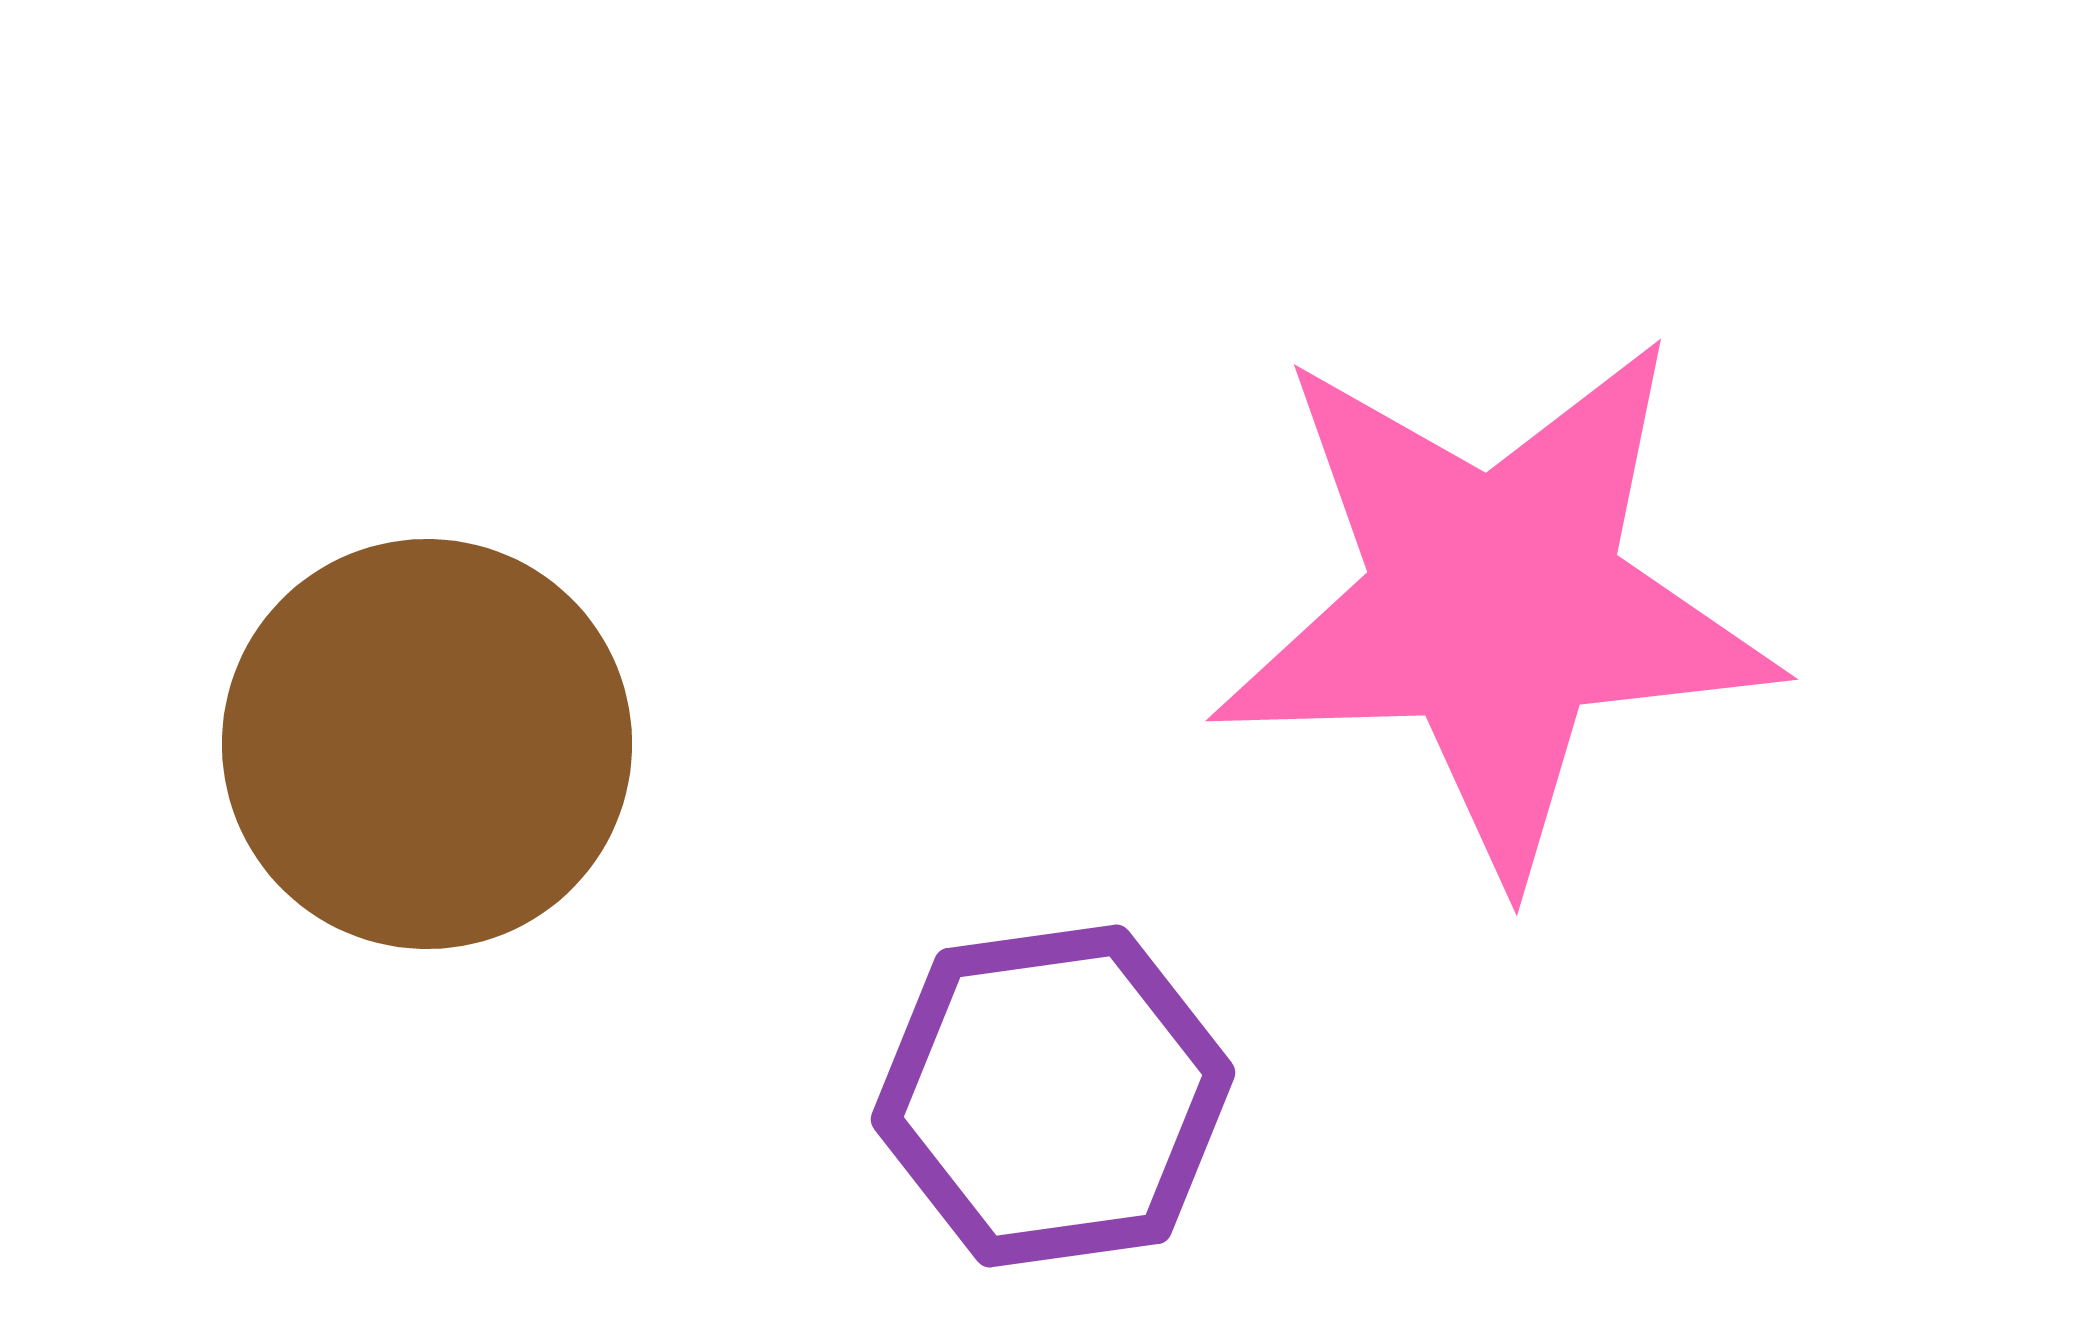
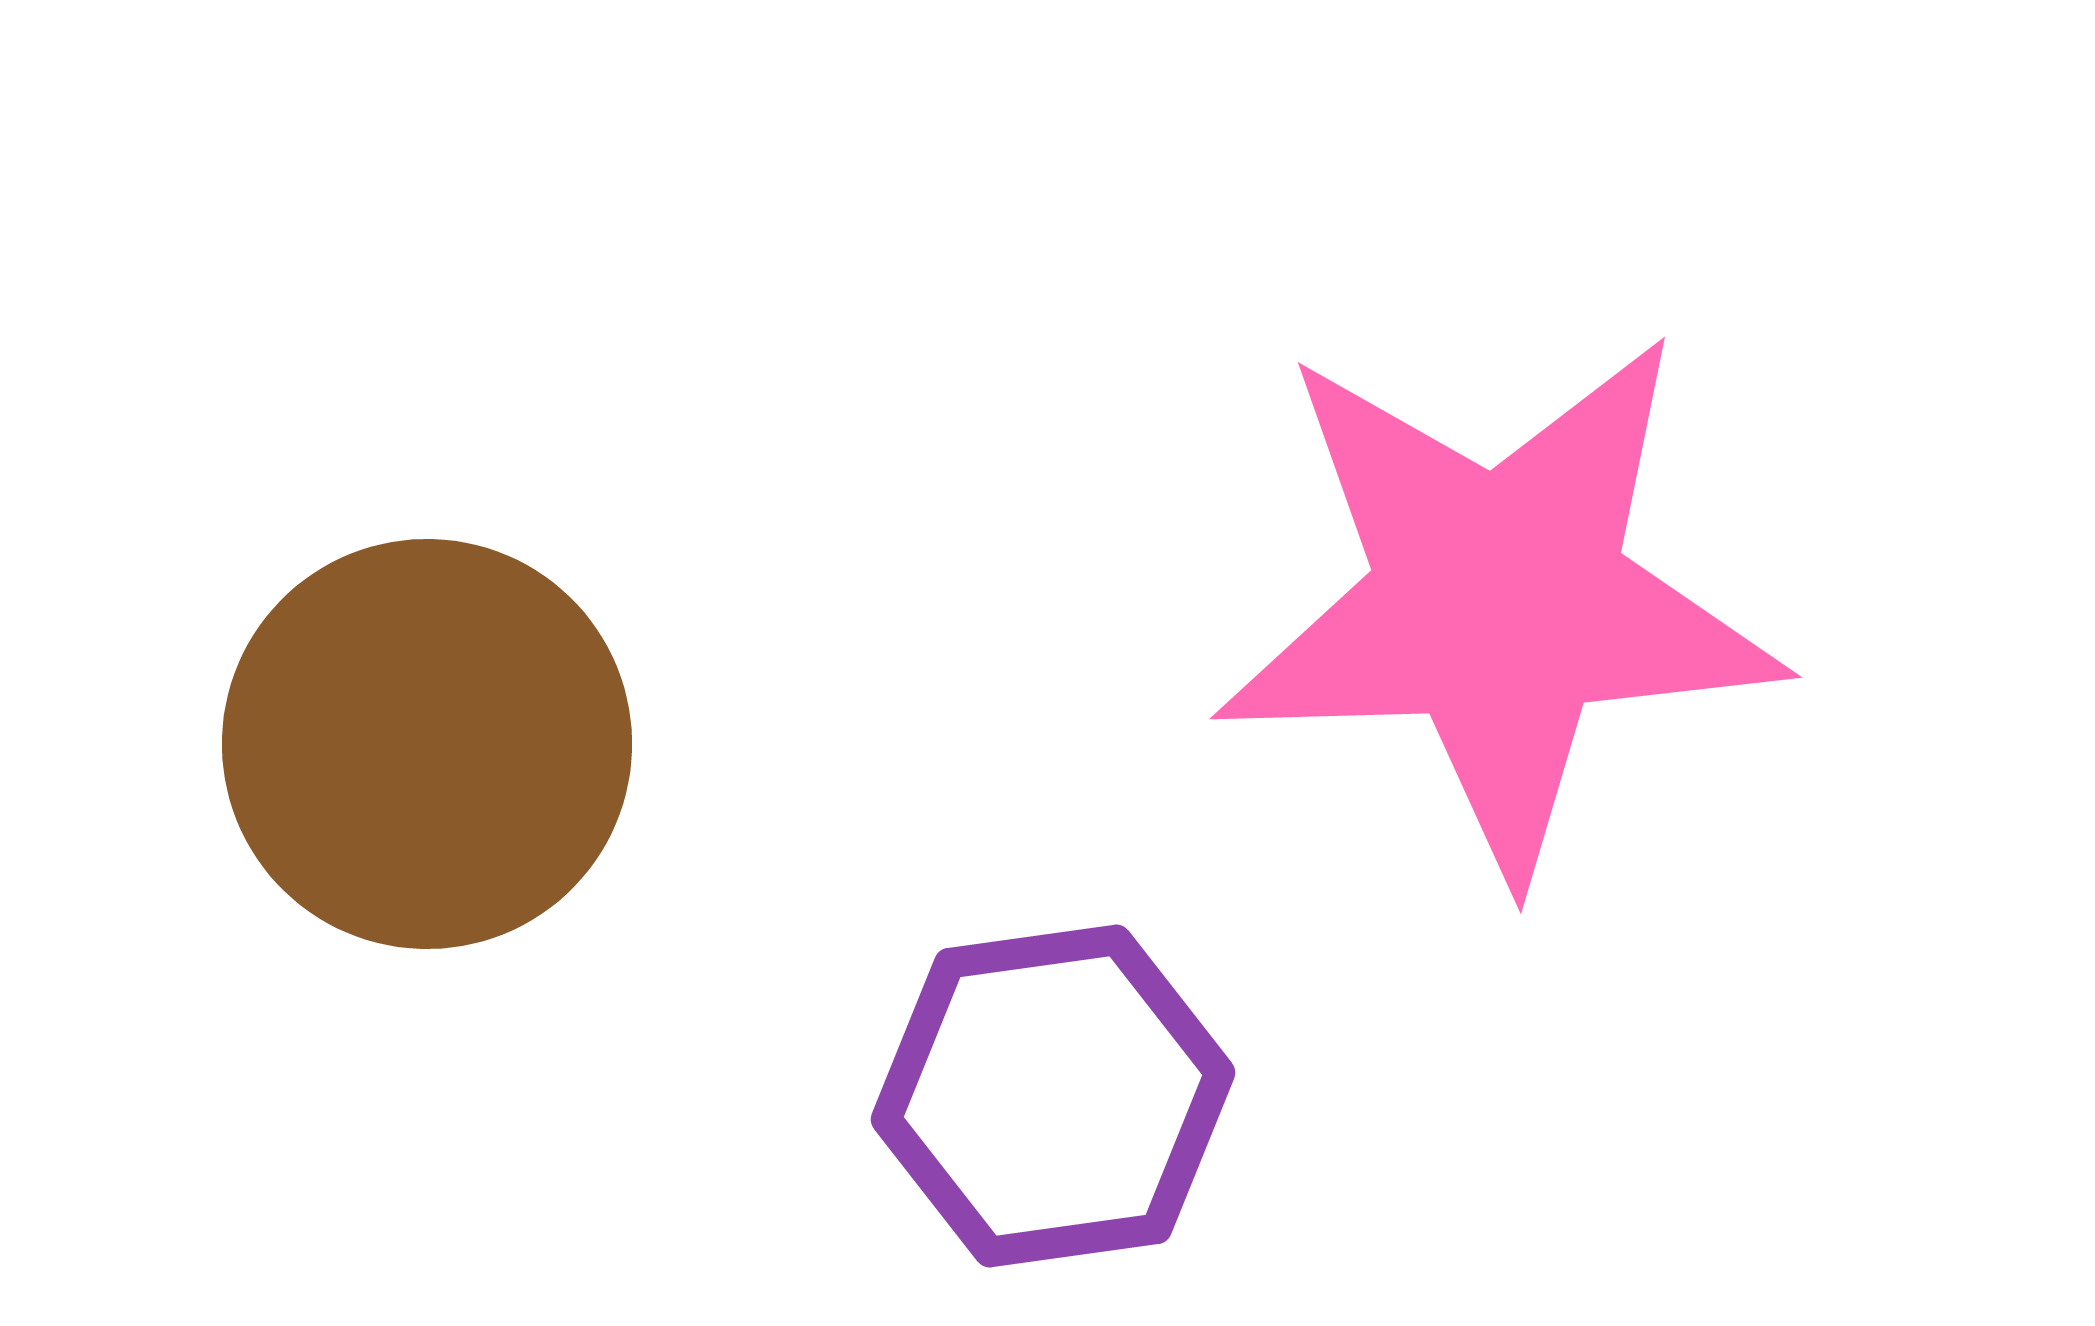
pink star: moved 4 px right, 2 px up
